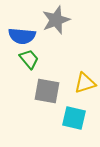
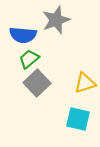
blue semicircle: moved 1 px right, 1 px up
green trapezoid: rotated 90 degrees counterclockwise
gray square: moved 10 px left, 8 px up; rotated 36 degrees clockwise
cyan square: moved 4 px right, 1 px down
